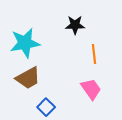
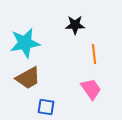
blue square: rotated 36 degrees counterclockwise
